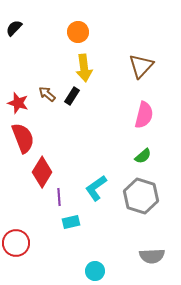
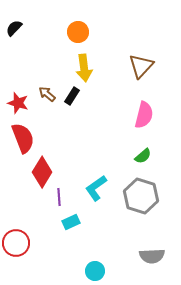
cyan rectangle: rotated 12 degrees counterclockwise
